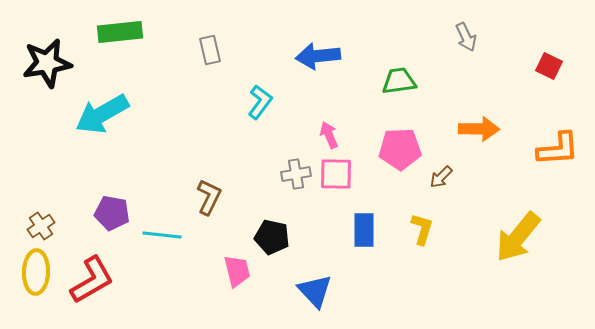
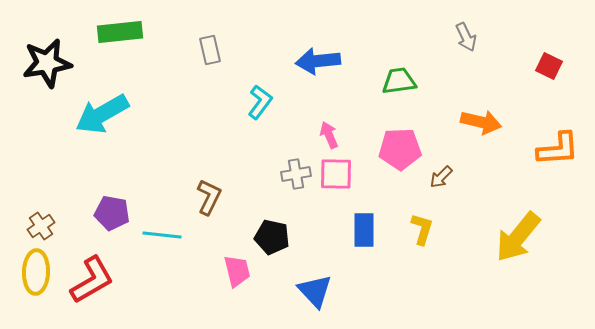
blue arrow: moved 5 px down
orange arrow: moved 2 px right, 7 px up; rotated 12 degrees clockwise
